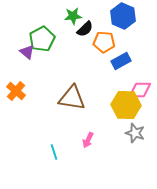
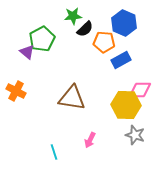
blue hexagon: moved 1 px right, 7 px down
blue rectangle: moved 1 px up
orange cross: rotated 12 degrees counterclockwise
gray star: moved 2 px down
pink arrow: moved 2 px right
